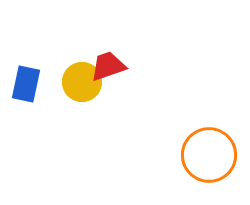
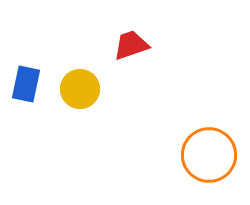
red trapezoid: moved 23 px right, 21 px up
yellow circle: moved 2 px left, 7 px down
